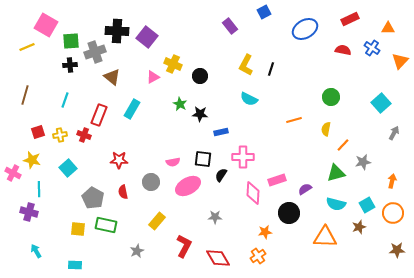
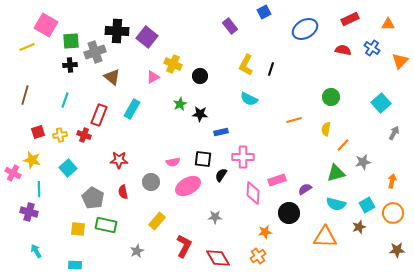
orange triangle at (388, 28): moved 4 px up
green star at (180, 104): rotated 16 degrees clockwise
